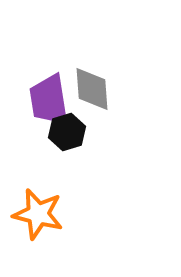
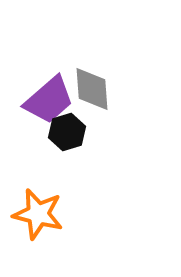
purple trapezoid: rotated 122 degrees counterclockwise
